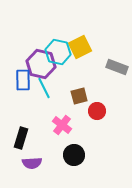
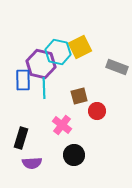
cyan line: rotated 25 degrees clockwise
